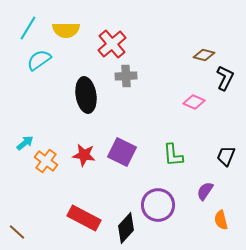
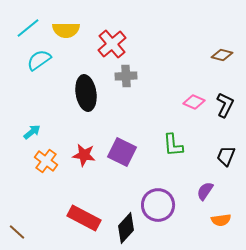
cyan line: rotated 20 degrees clockwise
brown diamond: moved 18 px right
black L-shape: moved 27 px down
black ellipse: moved 2 px up
cyan arrow: moved 7 px right, 11 px up
green L-shape: moved 10 px up
orange semicircle: rotated 84 degrees counterclockwise
